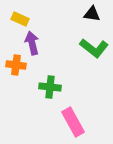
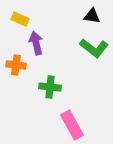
black triangle: moved 2 px down
purple arrow: moved 4 px right
pink rectangle: moved 1 px left, 3 px down
